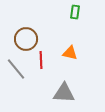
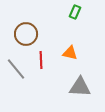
green rectangle: rotated 16 degrees clockwise
brown circle: moved 5 px up
gray triangle: moved 16 px right, 6 px up
